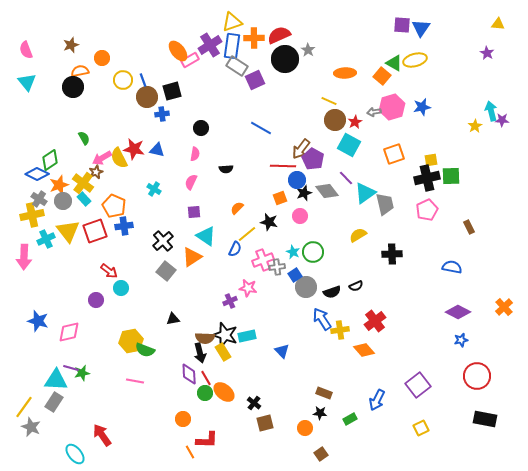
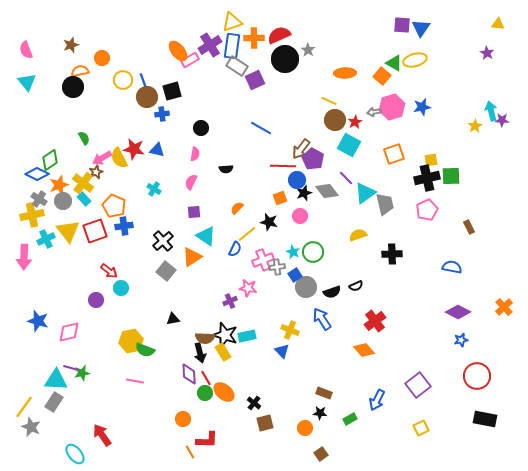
yellow semicircle at (358, 235): rotated 12 degrees clockwise
yellow cross at (340, 330): moved 50 px left; rotated 30 degrees clockwise
